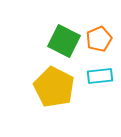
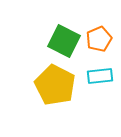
yellow pentagon: moved 1 px right, 2 px up
